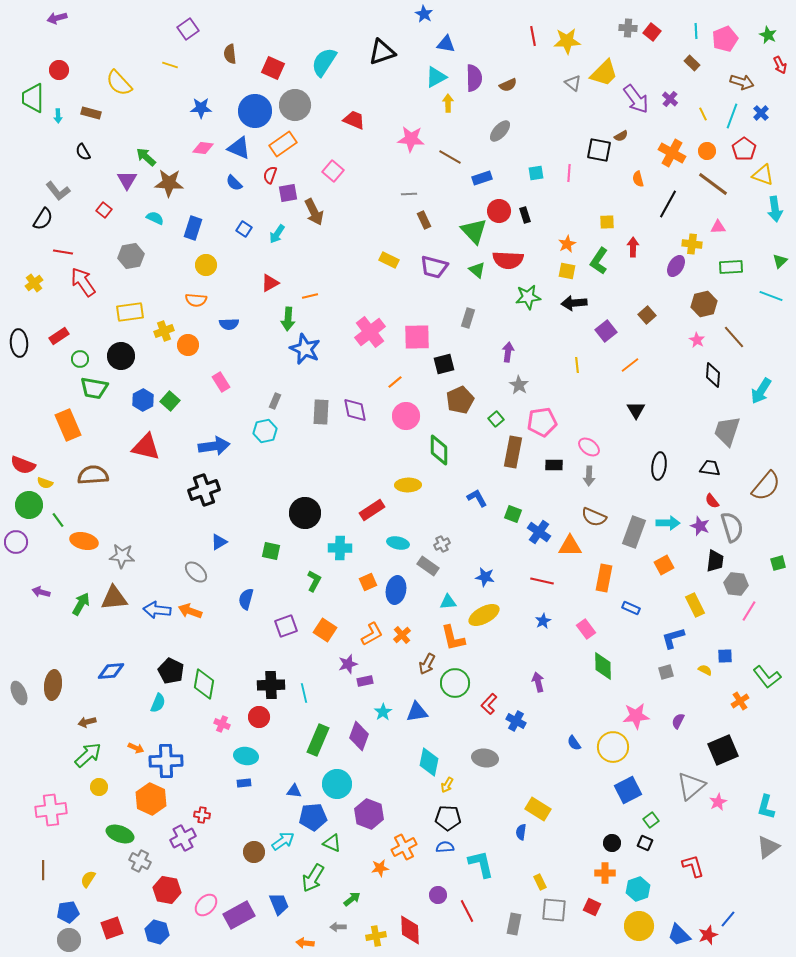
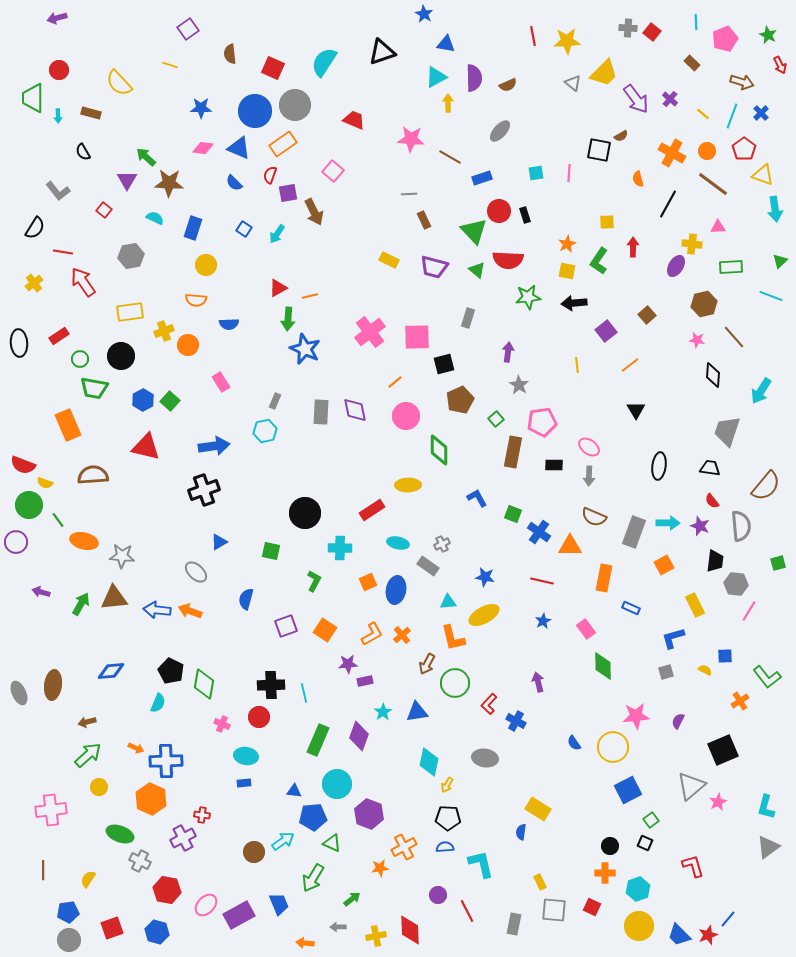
cyan line at (696, 31): moved 9 px up
yellow line at (703, 114): rotated 24 degrees counterclockwise
black semicircle at (43, 219): moved 8 px left, 9 px down
red triangle at (270, 283): moved 8 px right, 5 px down
pink star at (697, 340): rotated 21 degrees counterclockwise
gray semicircle at (732, 527): moved 9 px right, 1 px up; rotated 12 degrees clockwise
purple star at (348, 664): rotated 12 degrees clockwise
black circle at (612, 843): moved 2 px left, 3 px down
